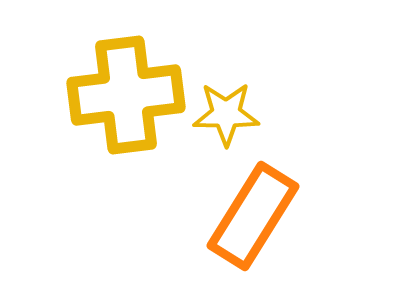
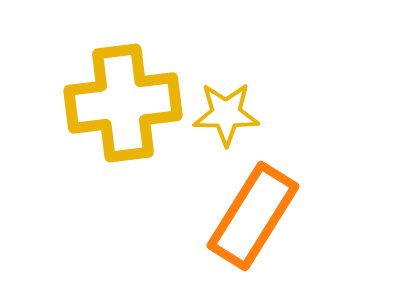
yellow cross: moved 3 px left, 8 px down
